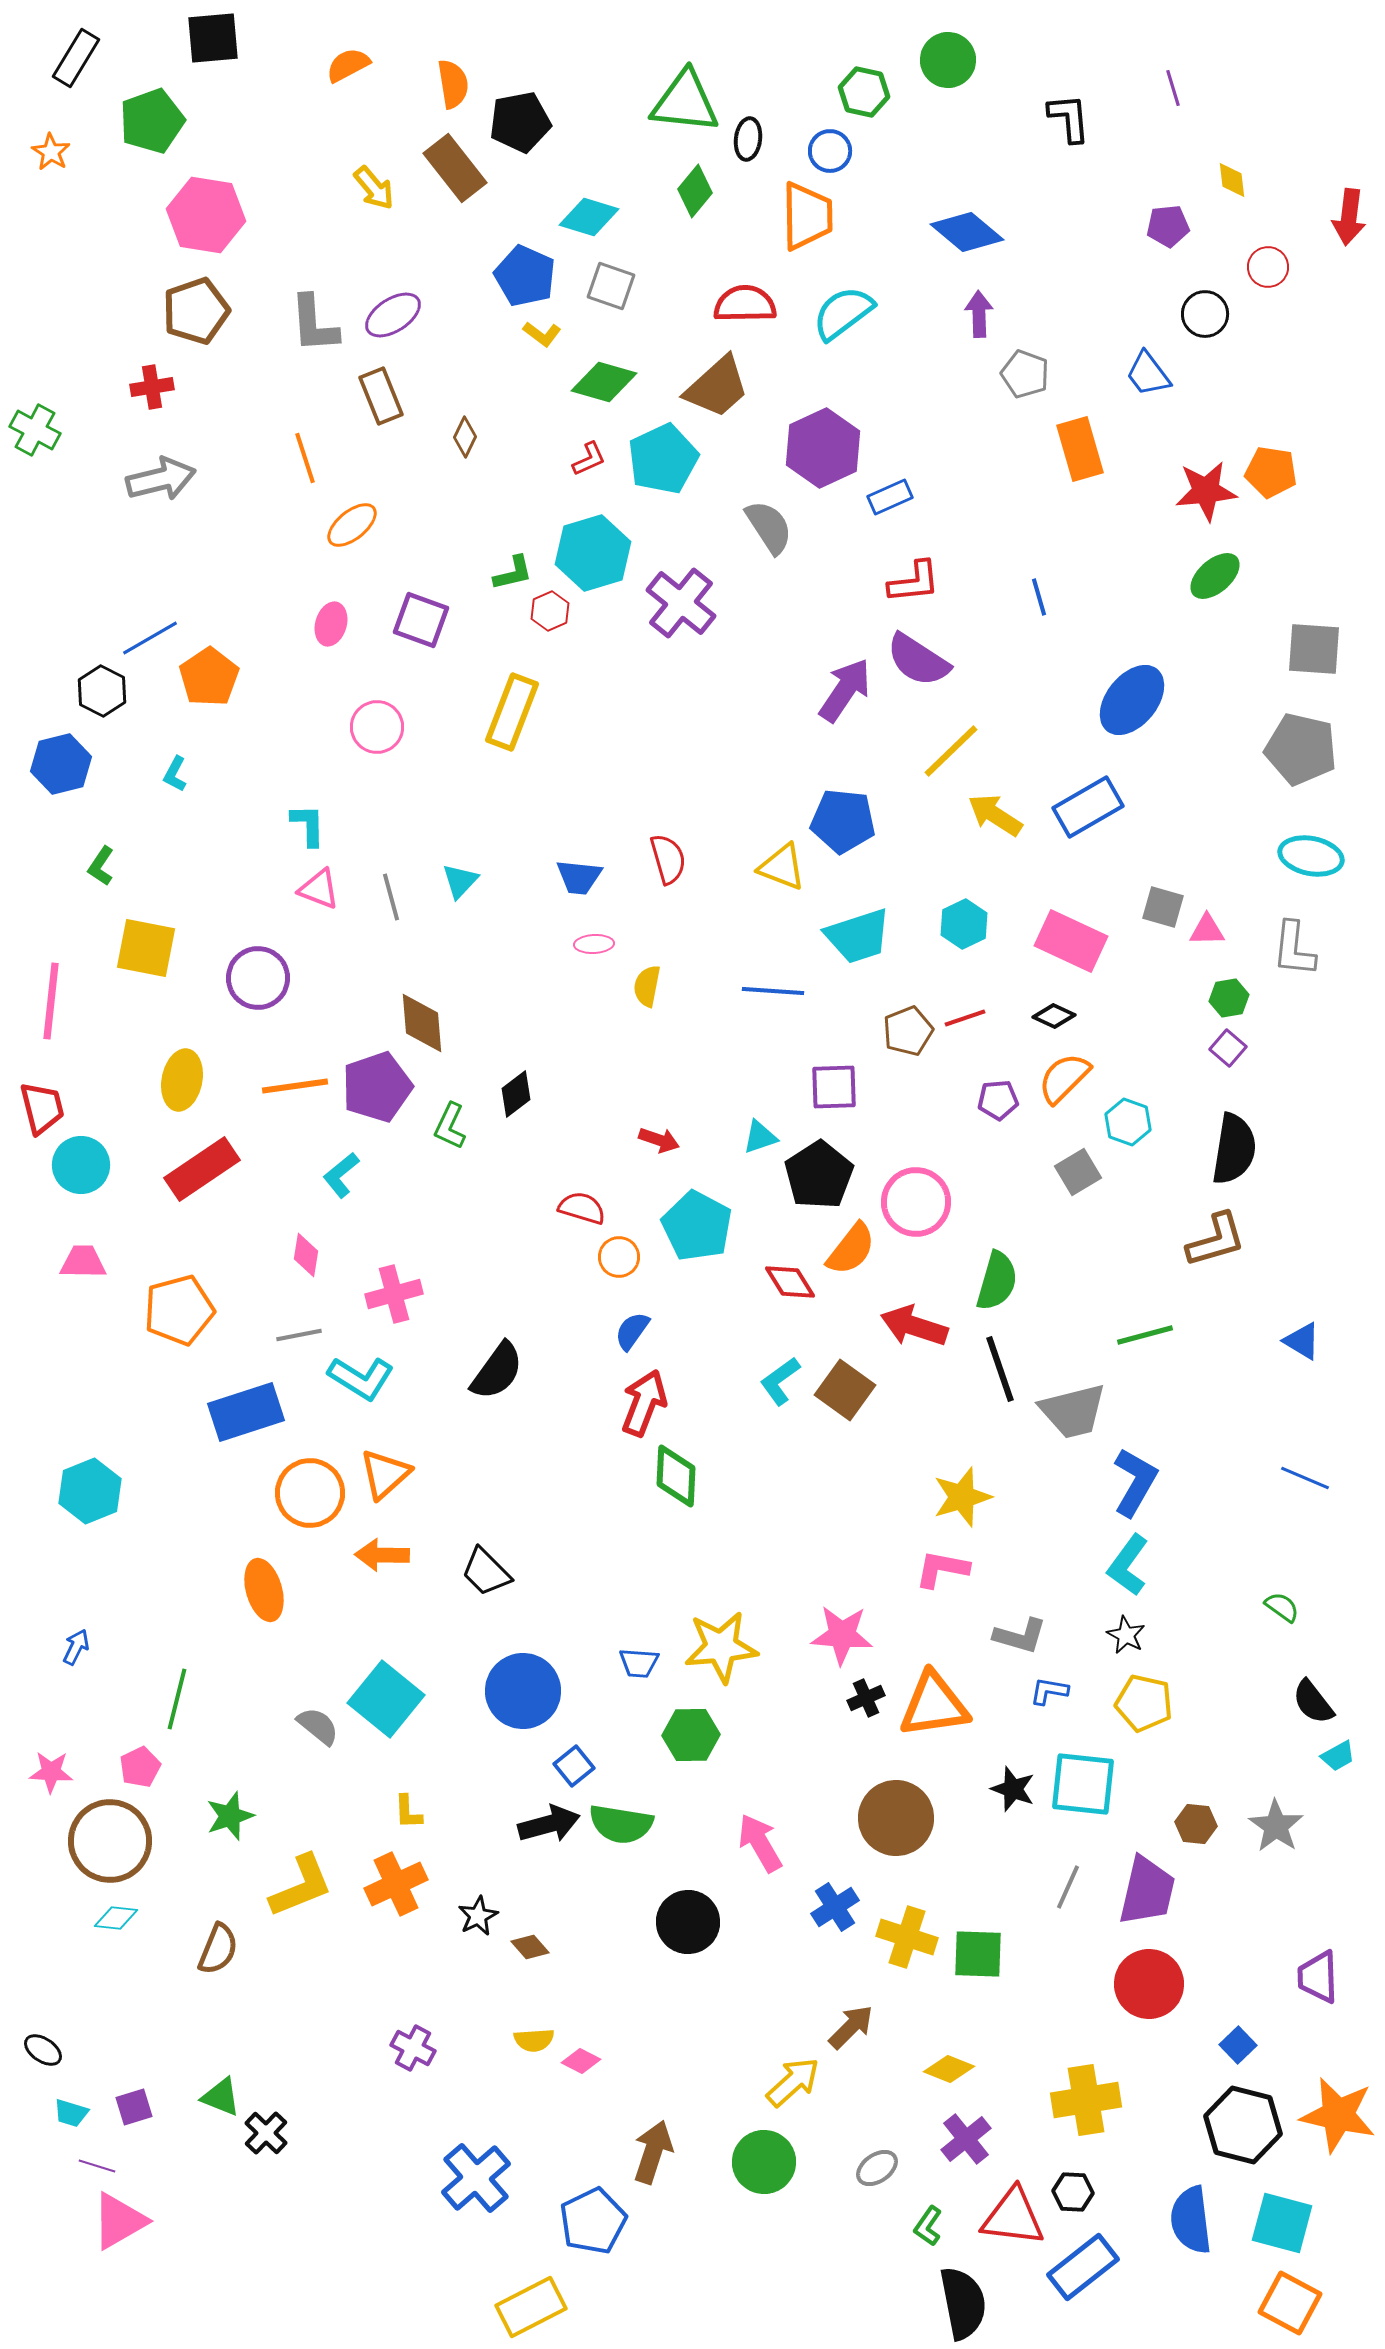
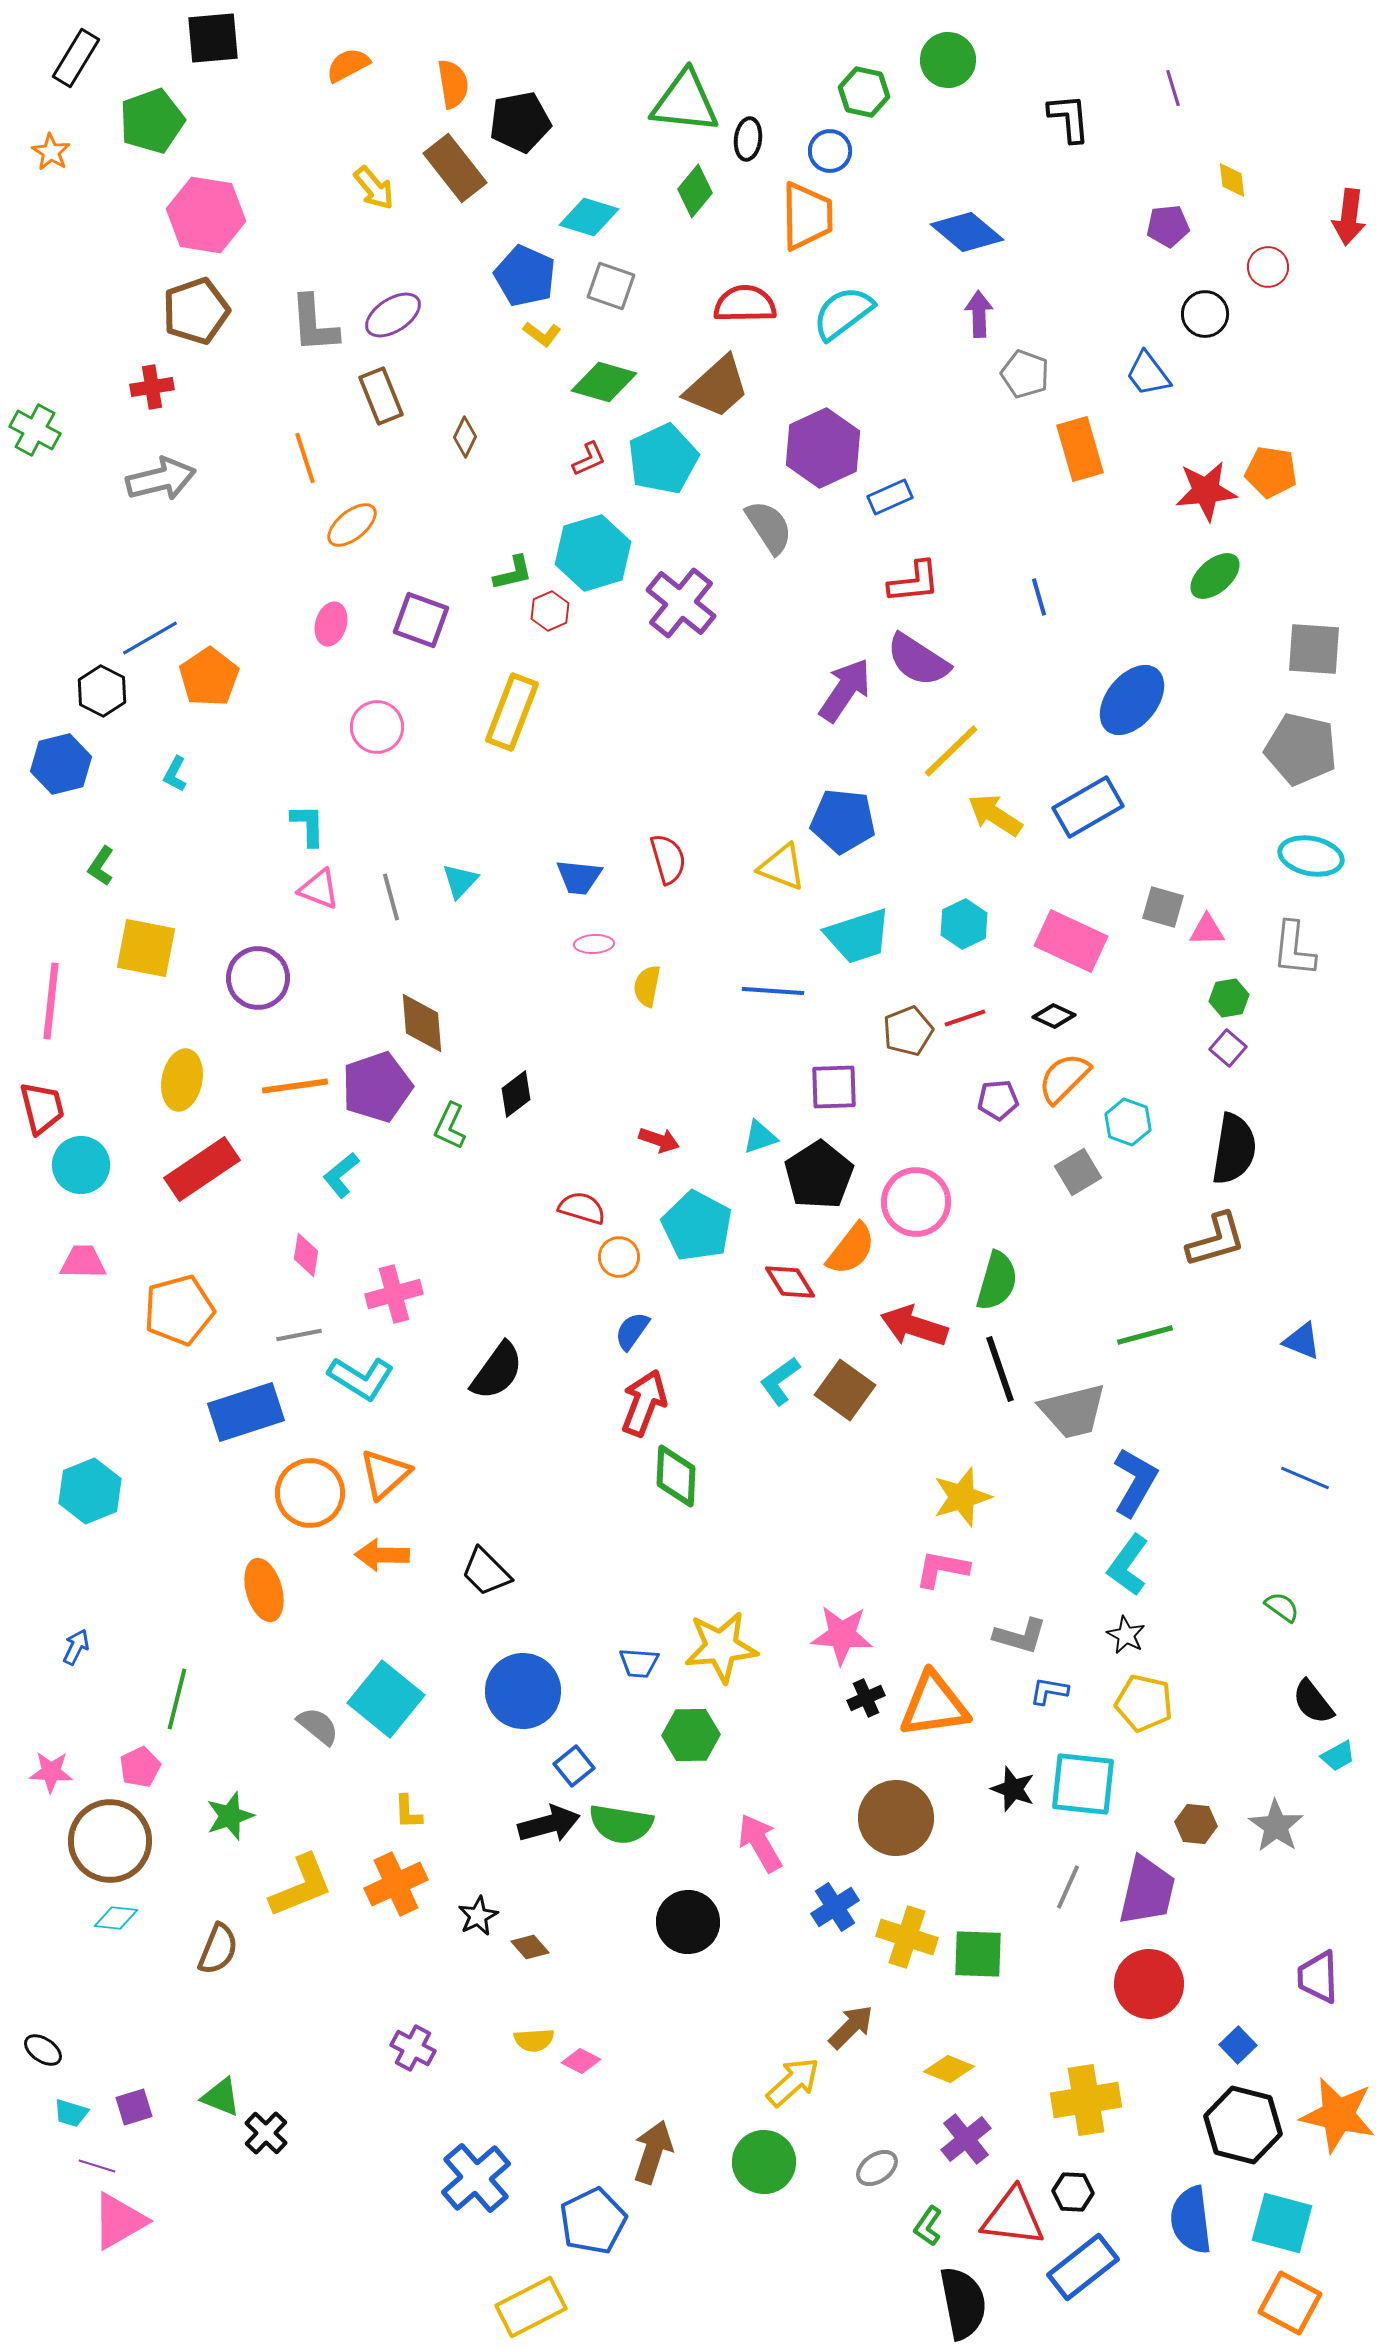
blue triangle at (1302, 1341): rotated 9 degrees counterclockwise
